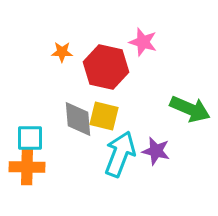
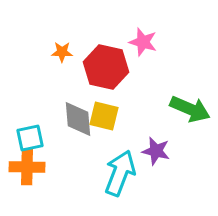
cyan square: rotated 12 degrees counterclockwise
cyan arrow: moved 19 px down
